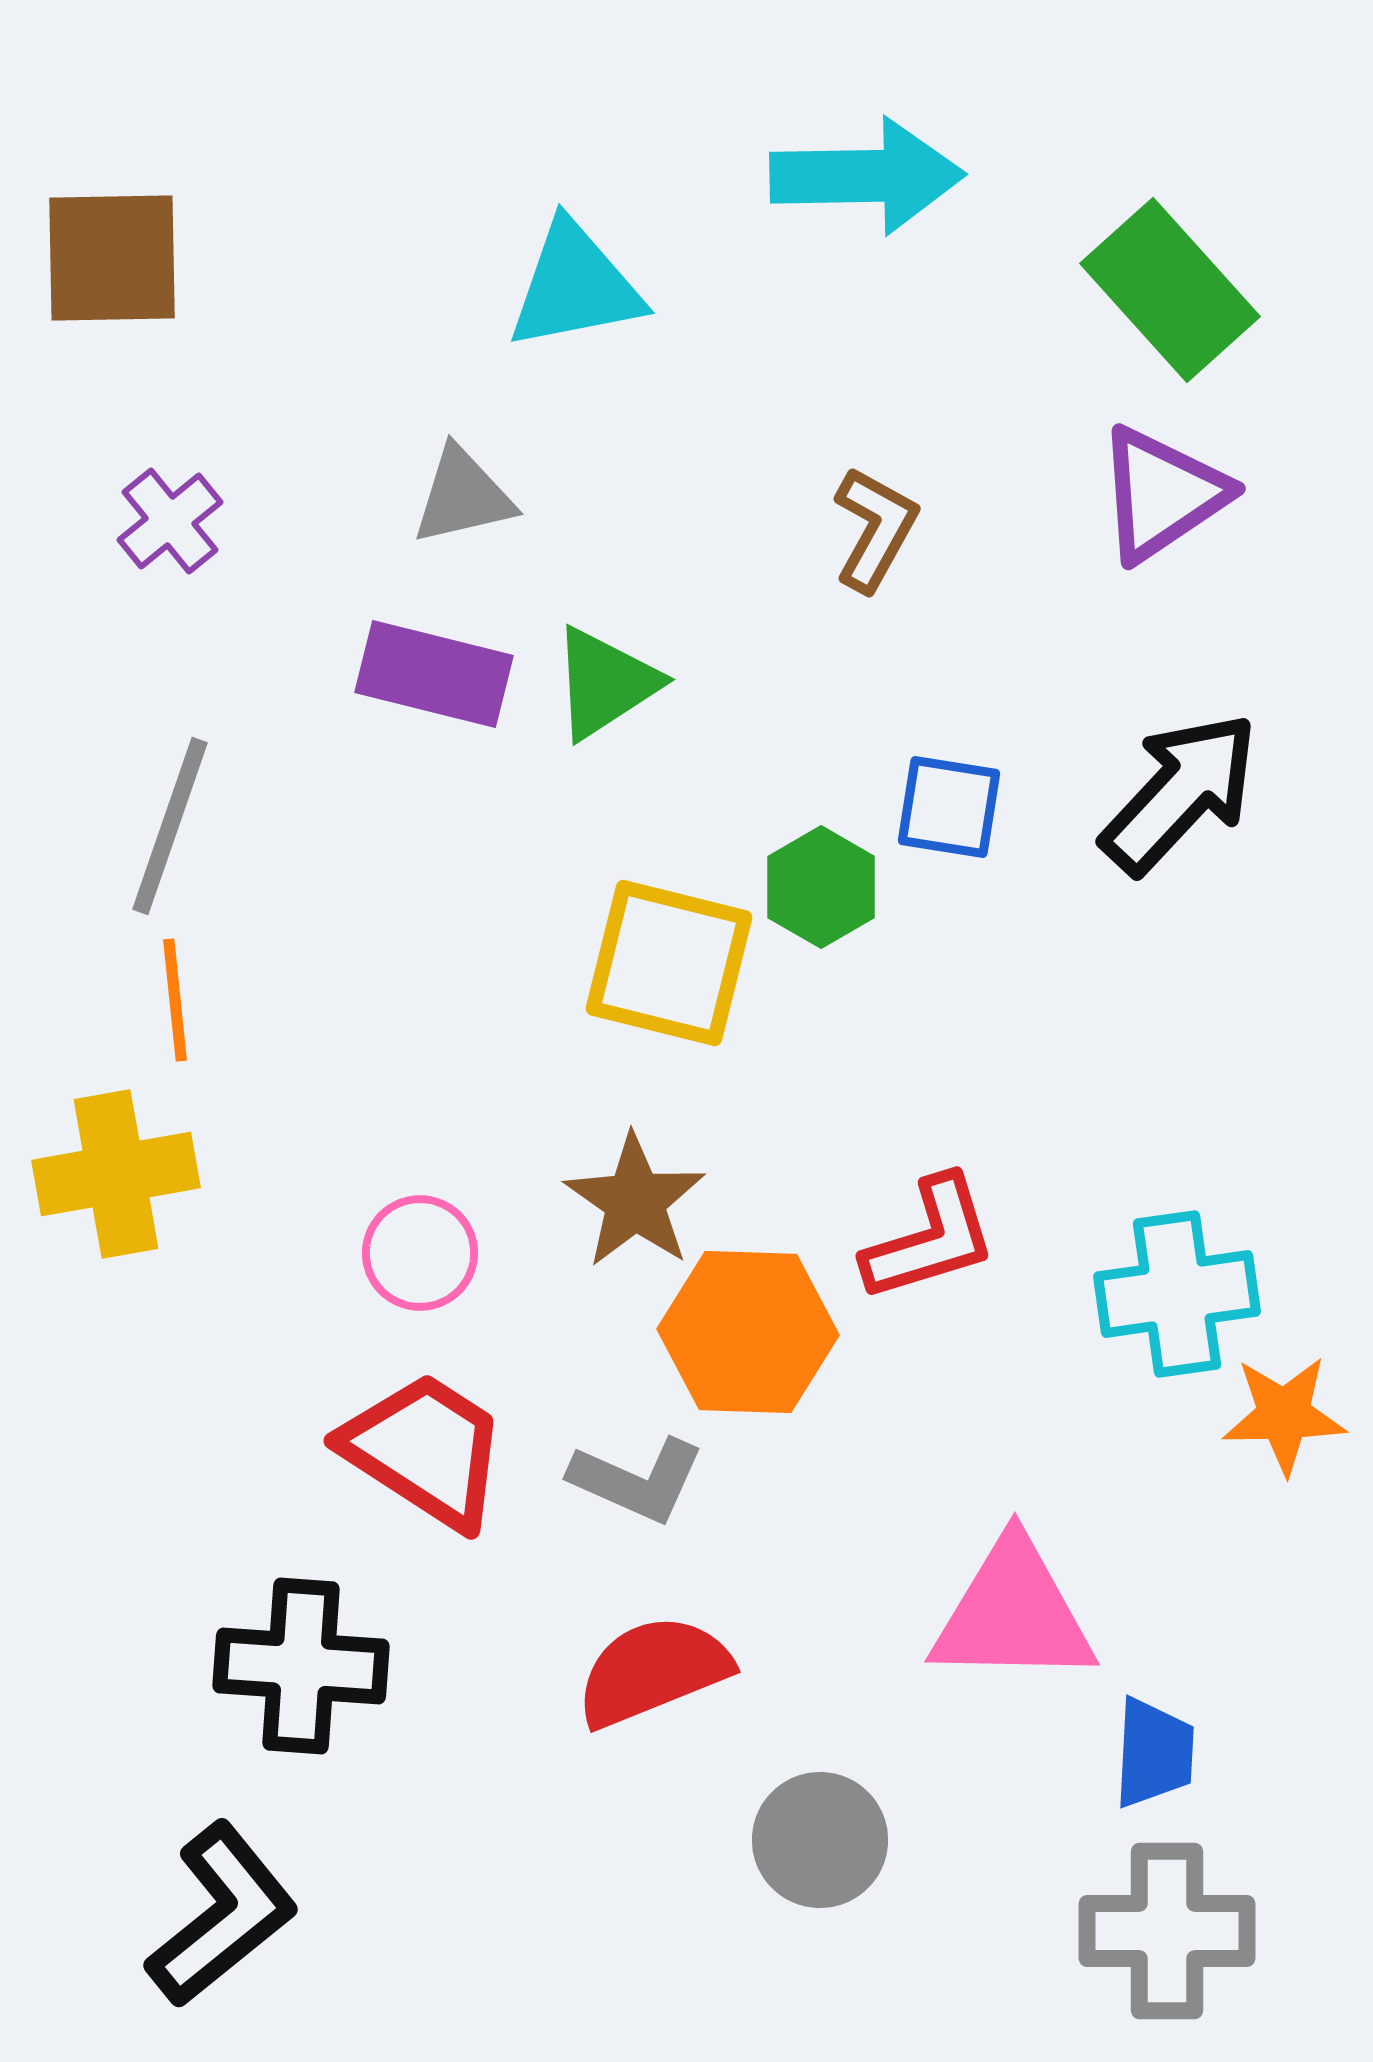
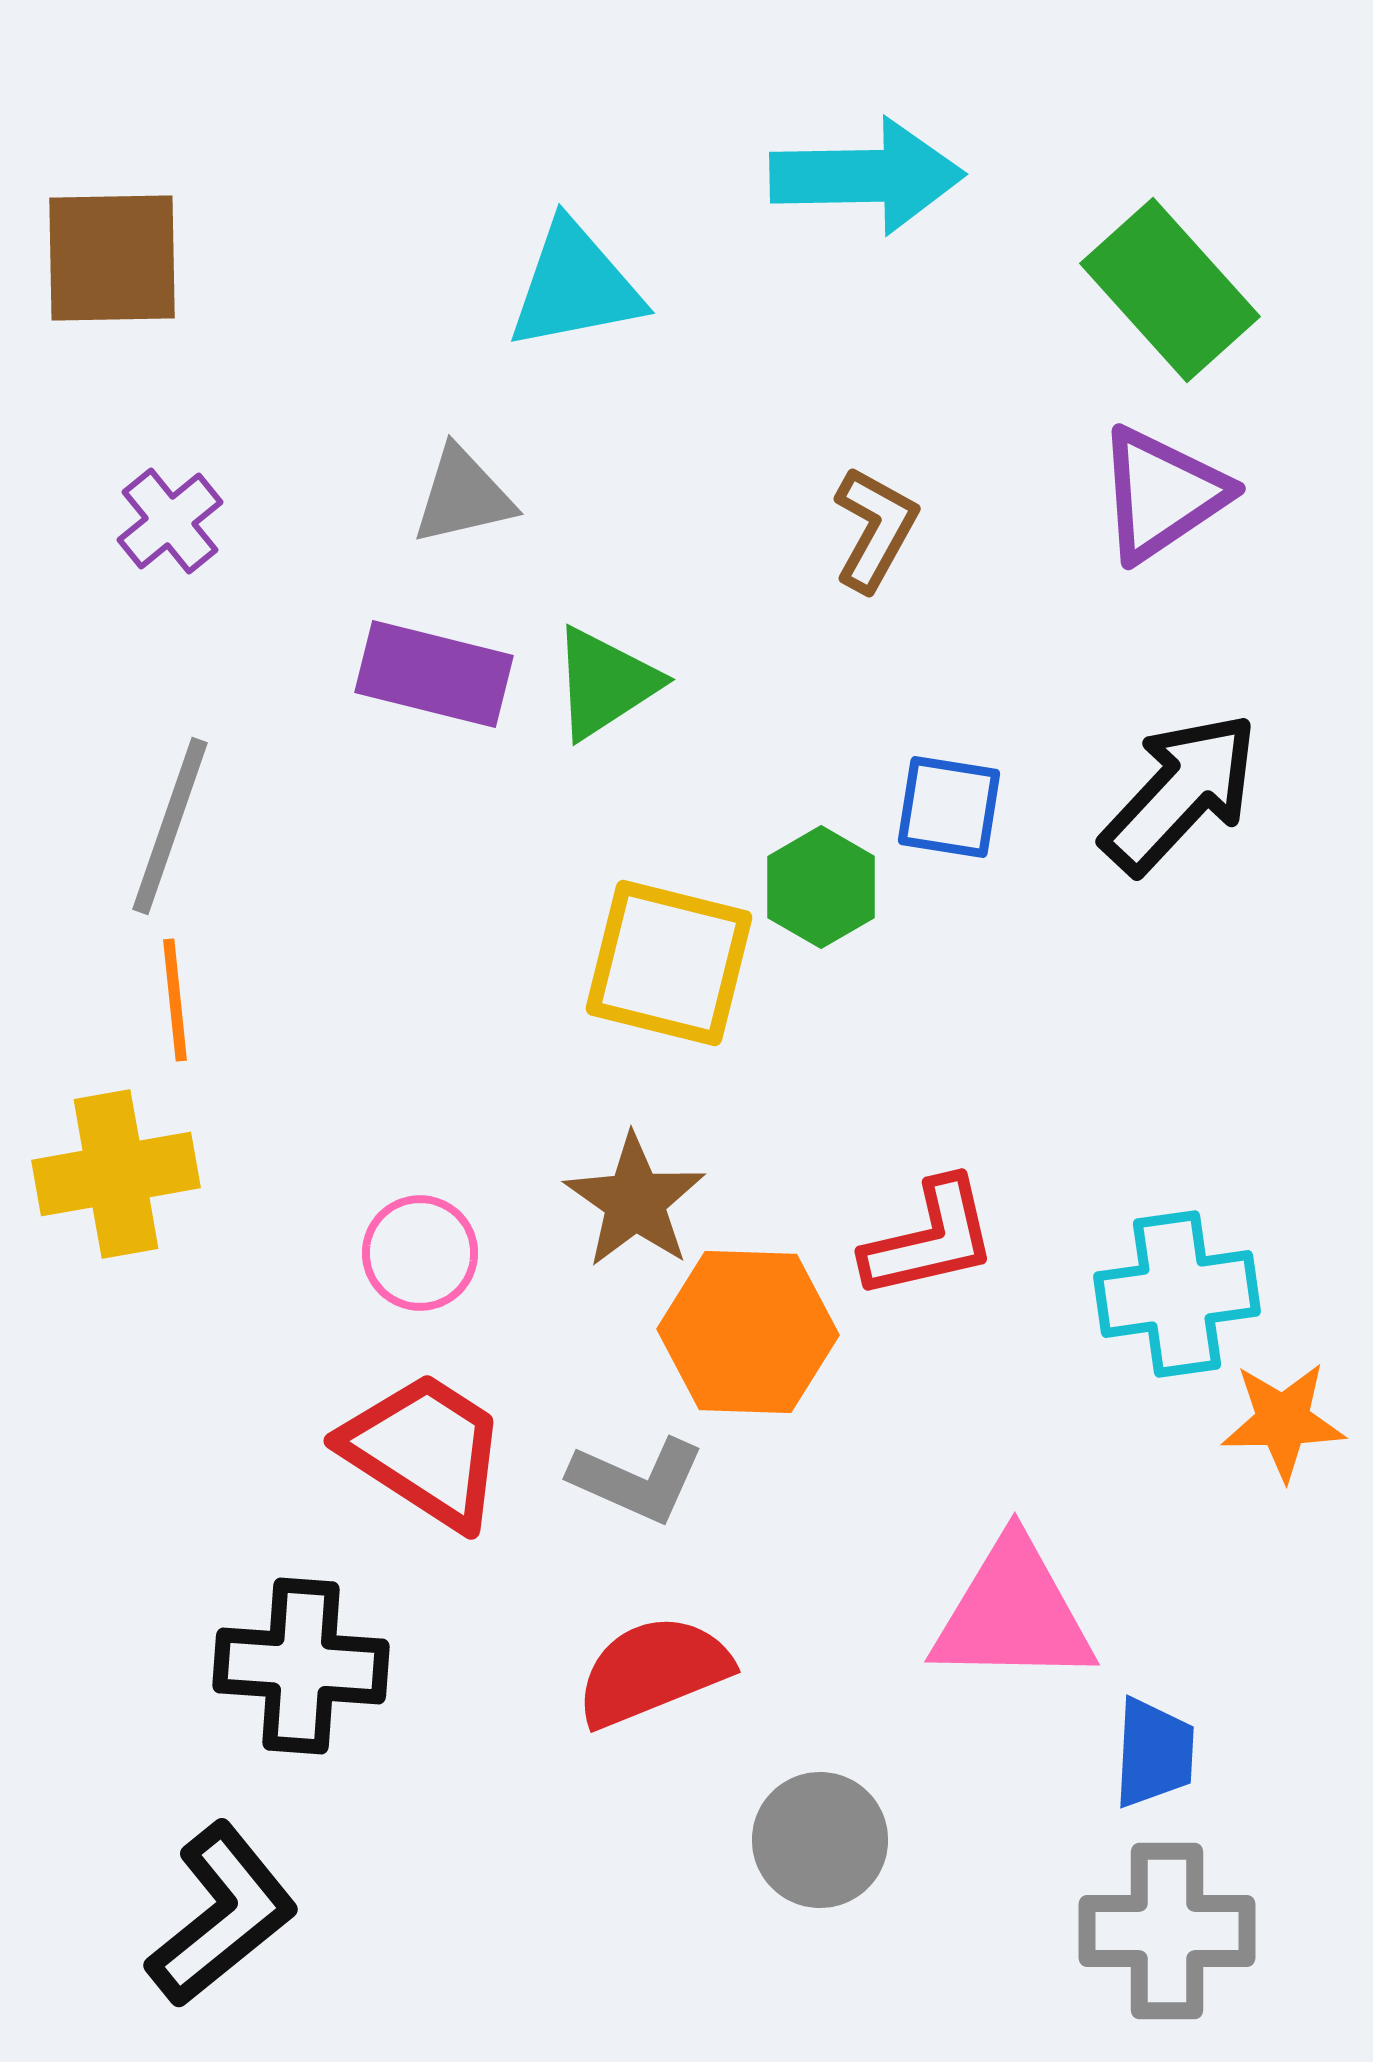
red L-shape: rotated 4 degrees clockwise
orange star: moved 1 px left, 6 px down
